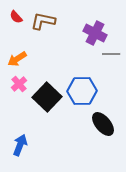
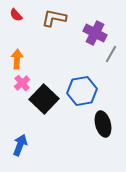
red semicircle: moved 2 px up
brown L-shape: moved 11 px right, 3 px up
gray line: rotated 60 degrees counterclockwise
orange arrow: rotated 126 degrees clockwise
pink cross: moved 3 px right, 1 px up
blue hexagon: rotated 8 degrees counterclockwise
black square: moved 3 px left, 2 px down
black ellipse: rotated 25 degrees clockwise
